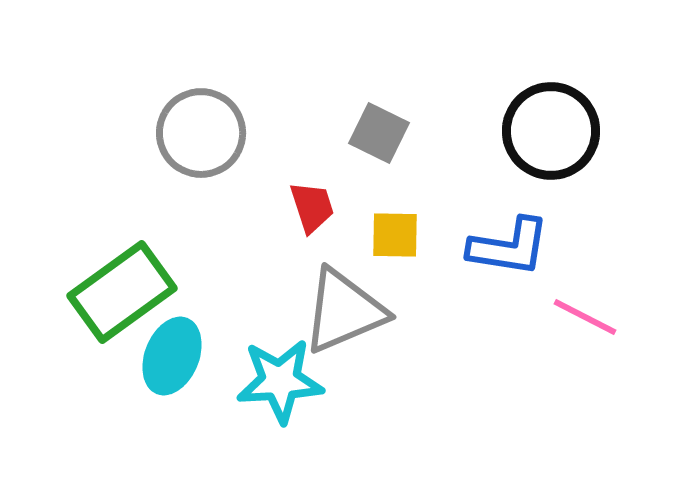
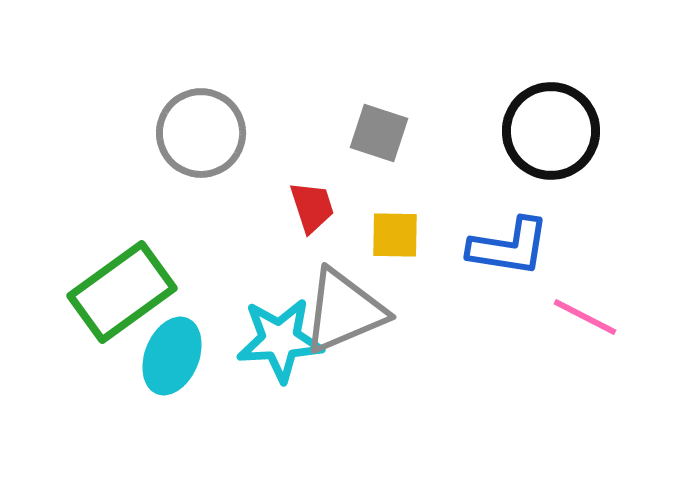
gray square: rotated 8 degrees counterclockwise
cyan star: moved 41 px up
